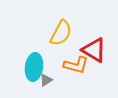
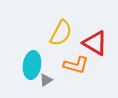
red triangle: moved 1 px right, 7 px up
cyan ellipse: moved 2 px left, 2 px up
